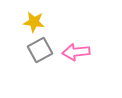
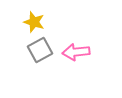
yellow star: rotated 10 degrees clockwise
